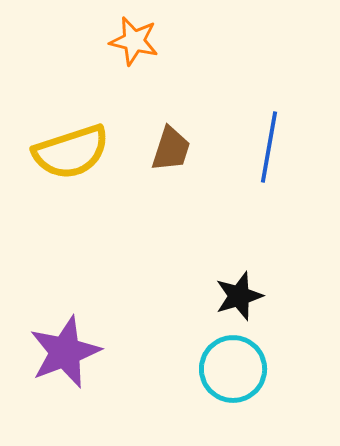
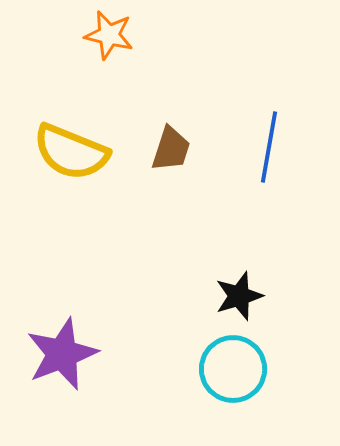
orange star: moved 25 px left, 6 px up
yellow semicircle: rotated 40 degrees clockwise
purple star: moved 3 px left, 2 px down
